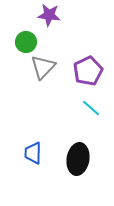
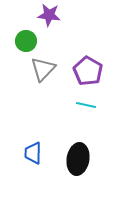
green circle: moved 1 px up
gray triangle: moved 2 px down
purple pentagon: rotated 16 degrees counterclockwise
cyan line: moved 5 px left, 3 px up; rotated 30 degrees counterclockwise
